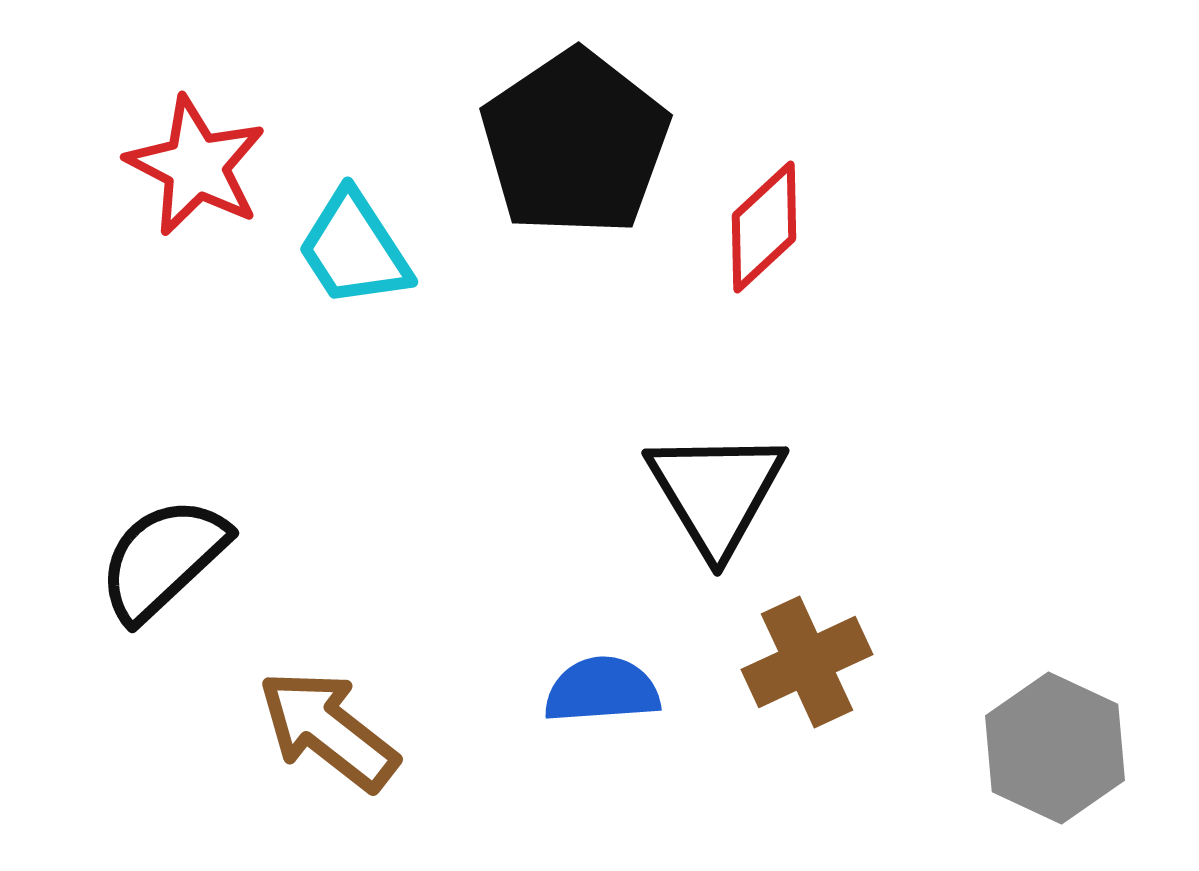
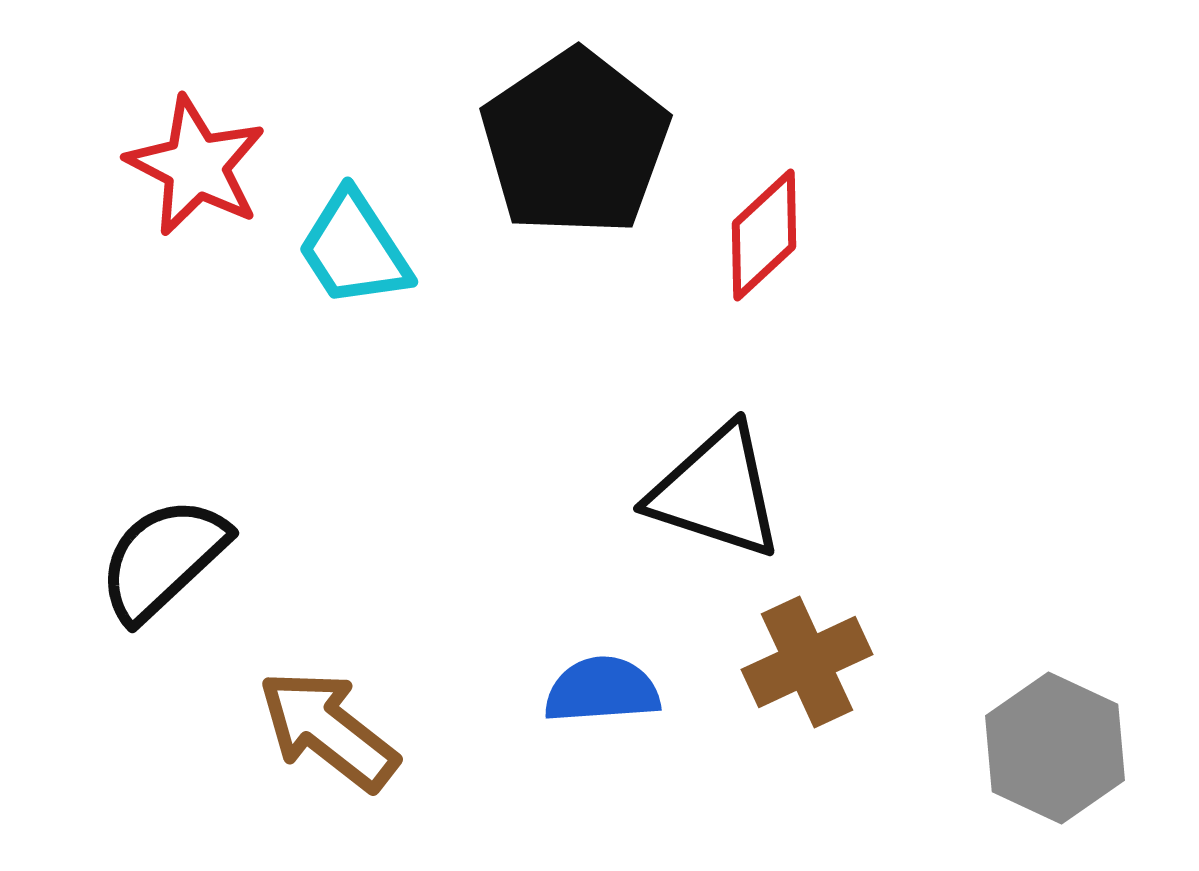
red diamond: moved 8 px down
black triangle: rotated 41 degrees counterclockwise
